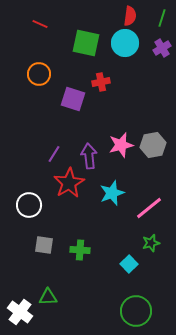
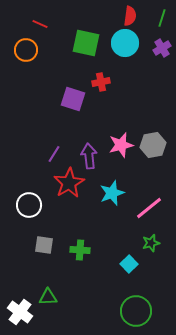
orange circle: moved 13 px left, 24 px up
